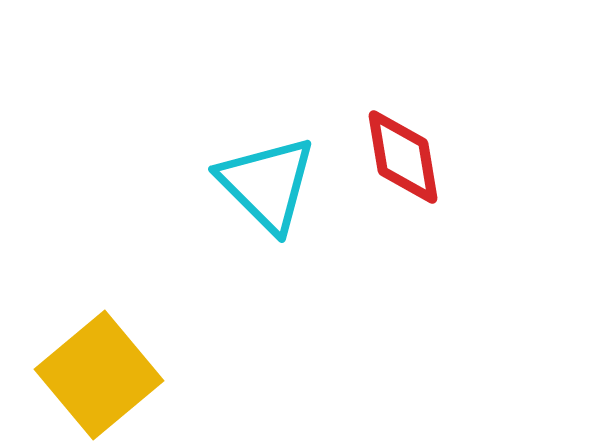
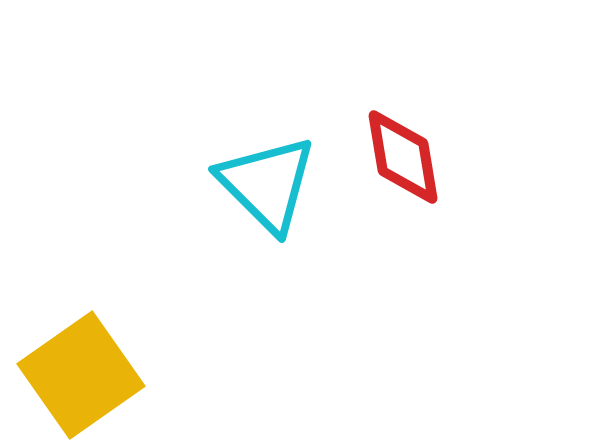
yellow square: moved 18 px left; rotated 5 degrees clockwise
